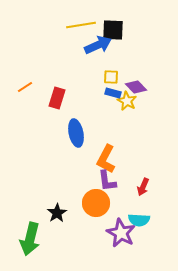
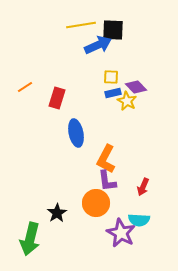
blue rectangle: rotated 28 degrees counterclockwise
